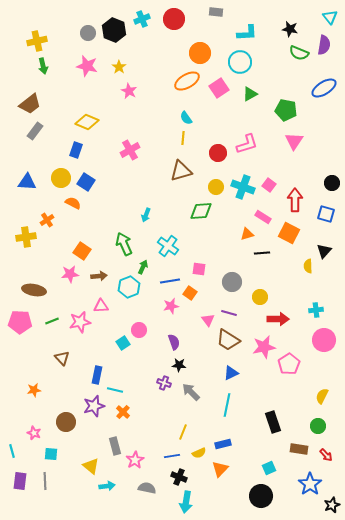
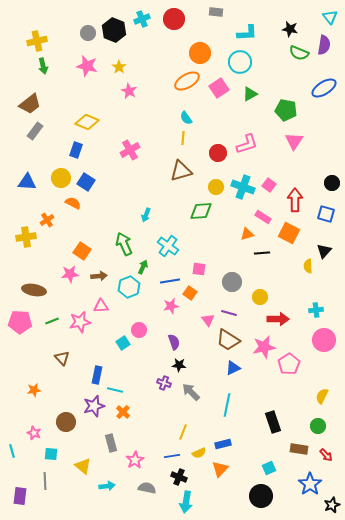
blue triangle at (231, 373): moved 2 px right, 5 px up
gray rectangle at (115, 446): moved 4 px left, 3 px up
yellow triangle at (91, 466): moved 8 px left
purple rectangle at (20, 481): moved 15 px down
